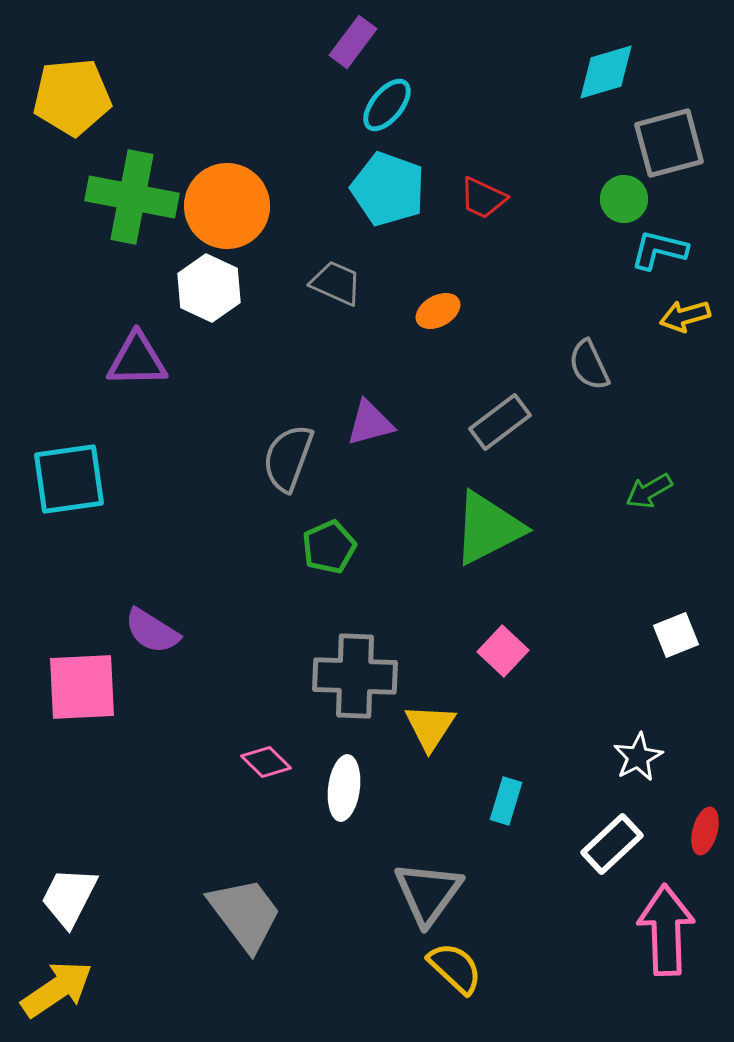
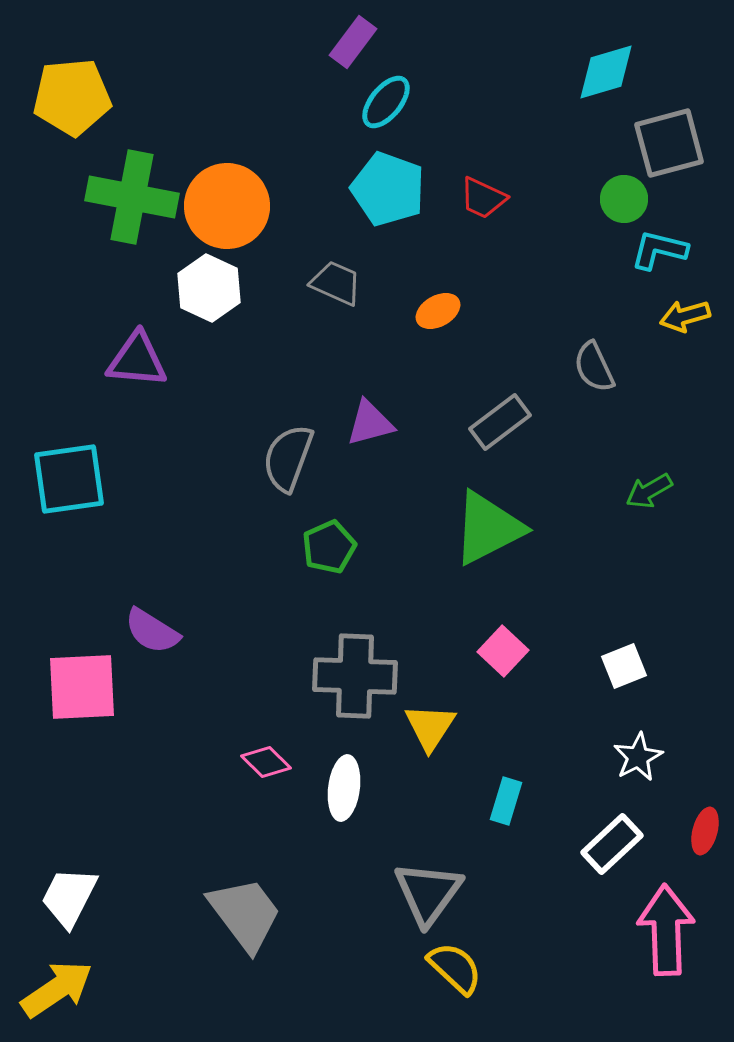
cyan ellipse at (387, 105): moved 1 px left, 3 px up
purple triangle at (137, 360): rotated 6 degrees clockwise
gray semicircle at (589, 365): moved 5 px right, 2 px down
white square at (676, 635): moved 52 px left, 31 px down
